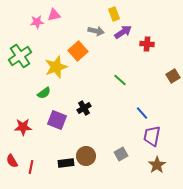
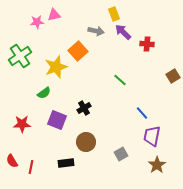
purple arrow: rotated 102 degrees counterclockwise
red star: moved 1 px left, 3 px up
brown circle: moved 14 px up
